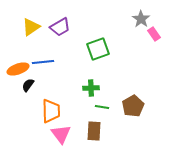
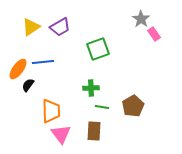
orange ellipse: rotated 35 degrees counterclockwise
